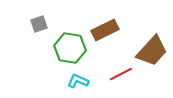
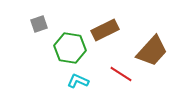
red line: rotated 60 degrees clockwise
